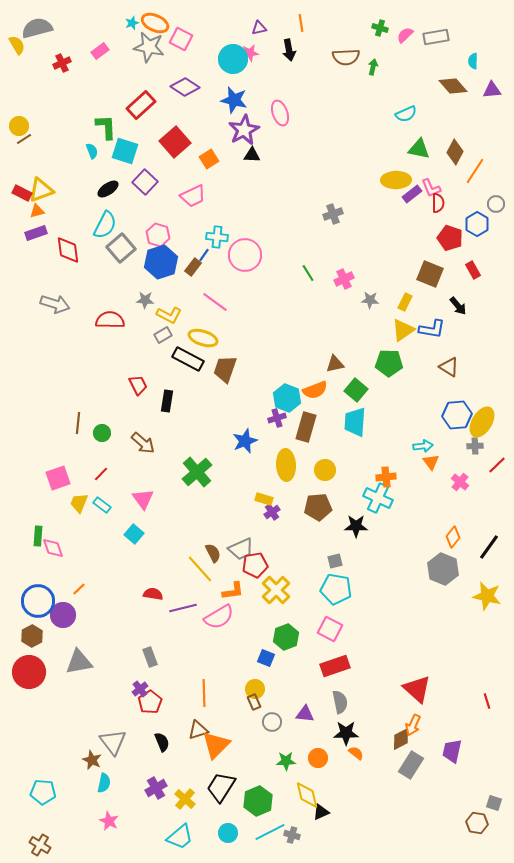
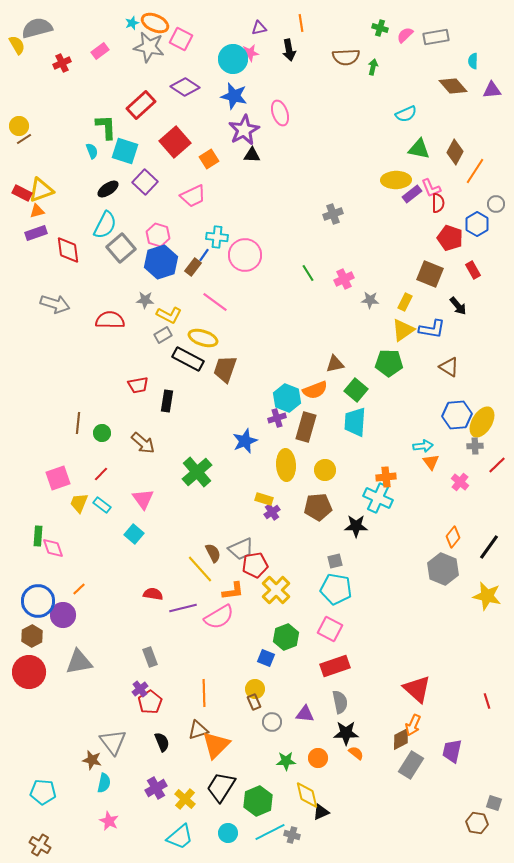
blue star at (234, 100): moved 4 px up
red trapezoid at (138, 385): rotated 105 degrees clockwise
brown star at (92, 760): rotated 12 degrees counterclockwise
